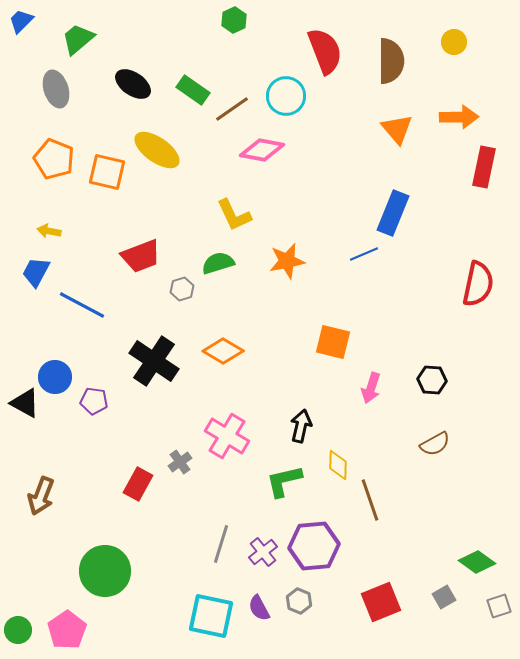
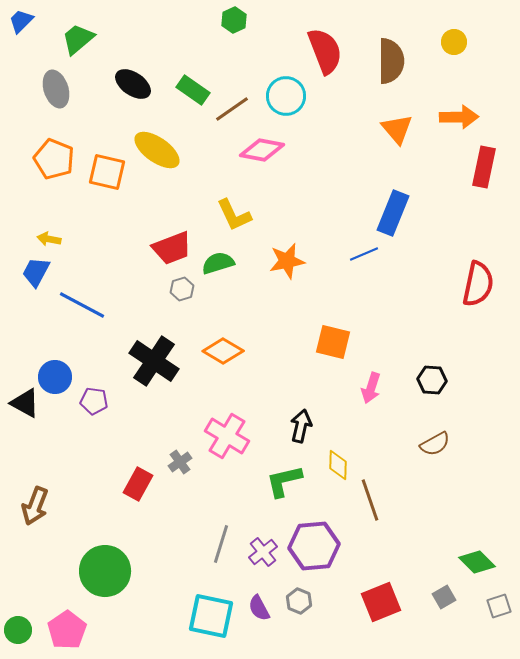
yellow arrow at (49, 231): moved 8 px down
red trapezoid at (141, 256): moved 31 px right, 8 px up
brown arrow at (41, 496): moved 6 px left, 10 px down
green diamond at (477, 562): rotated 9 degrees clockwise
